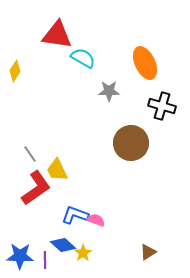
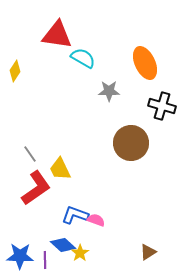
yellow trapezoid: moved 3 px right, 1 px up
yellow star: moved 3 px left
